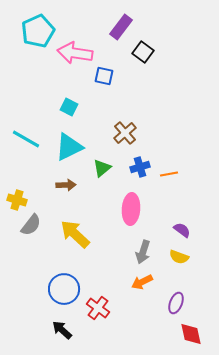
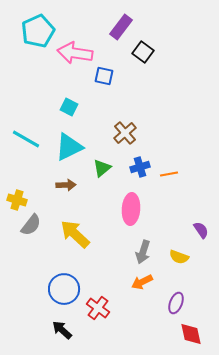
purple semicircle: moved 19 px right; rotated 18 degrees clockwise
